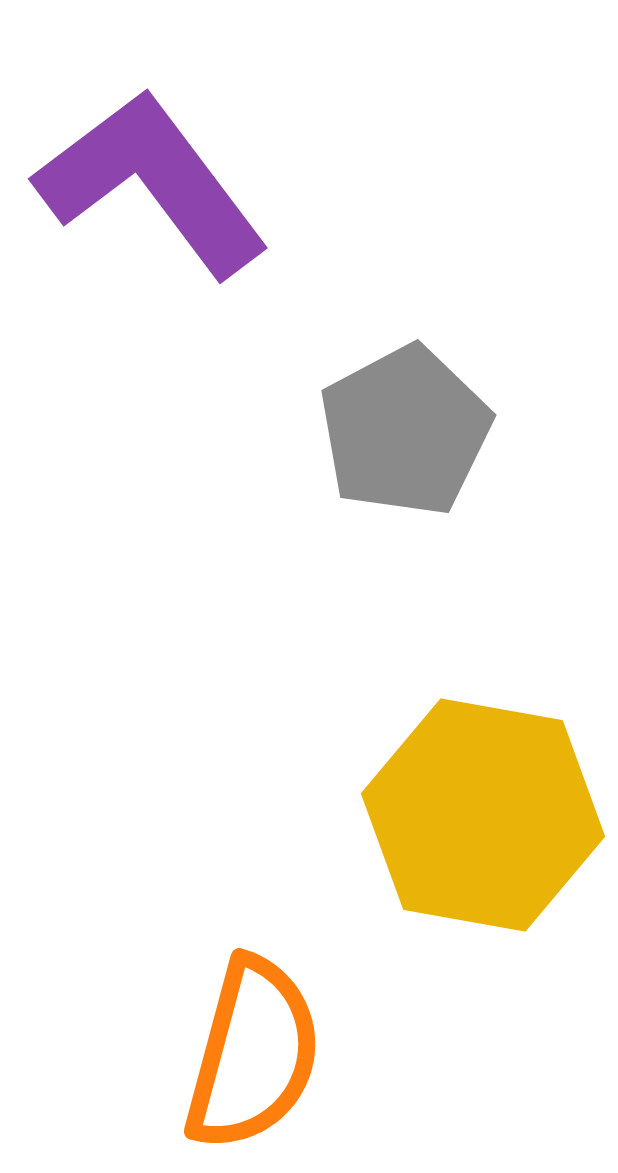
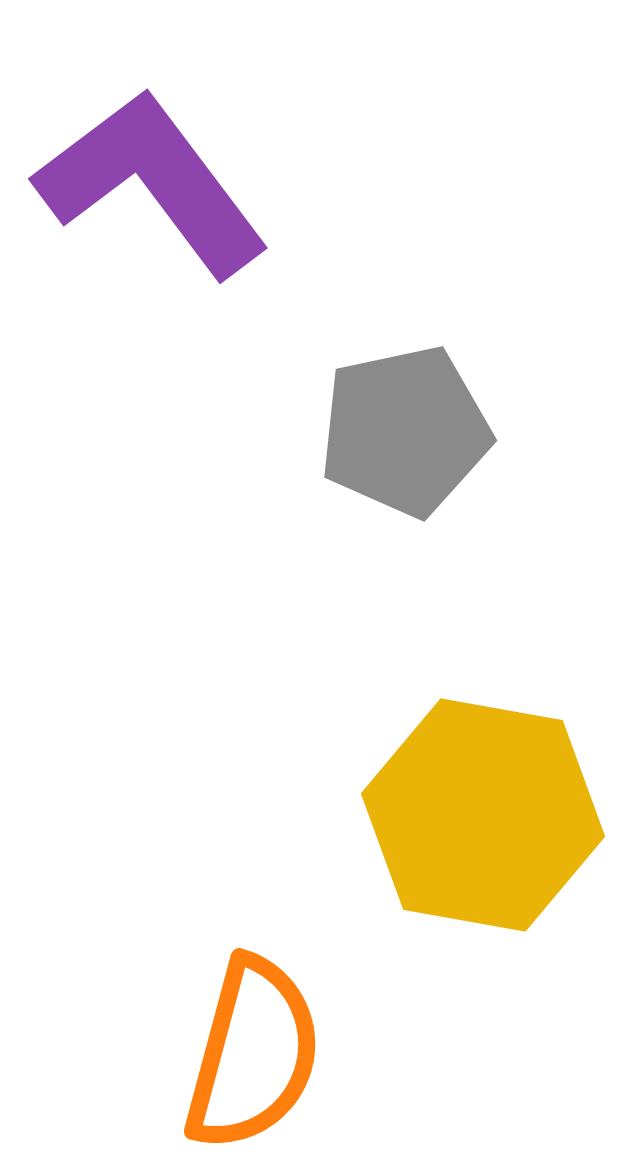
gray pentagon: rotated 16 degrees clockwise
